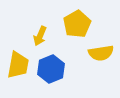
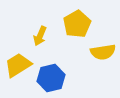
yellow semicircle: moved 2 px right, 1 px up
yellow trapezoid: rotated 132 degrees counterclockwise
blue hexagon: moved 9 px down; rotated 8 degrees clockwise
